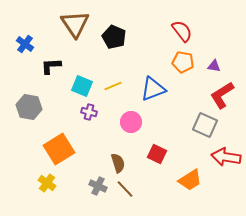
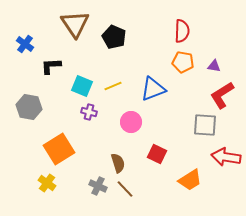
red semicircle: rotated 40 degrees clockwise
gray square: rotated 20 degrees counterclockwise
